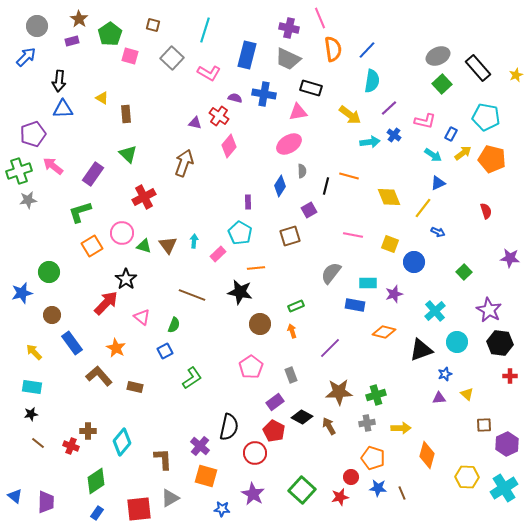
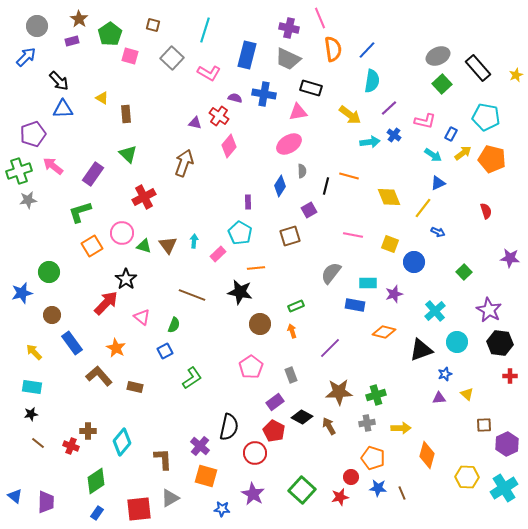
black arrow at (59, 81): rotated 50 degrees counterclockwise
